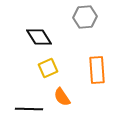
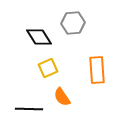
gray hexagon: moved 12 px left, 6 px down
